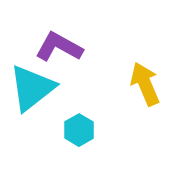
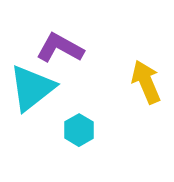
purple L-shape: moved 1 px right, 1 px down
yellow arrow: moved 1 px right, 2 px up
